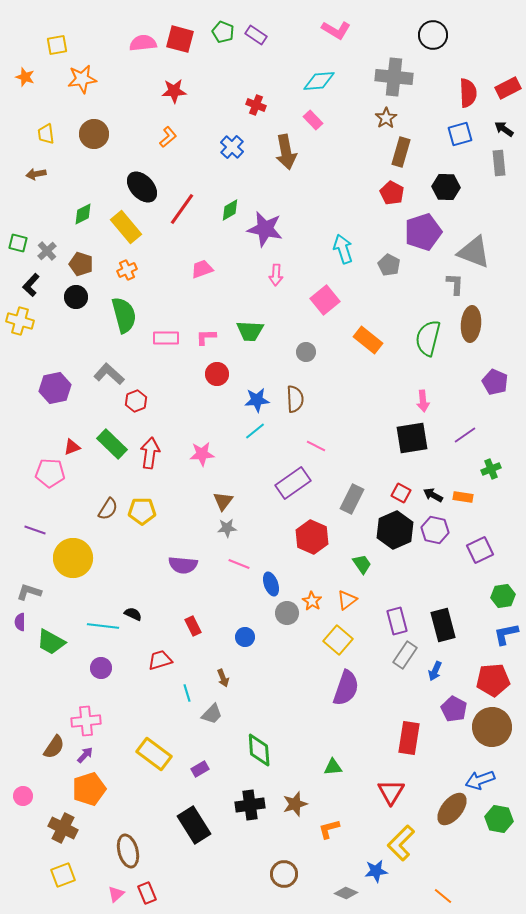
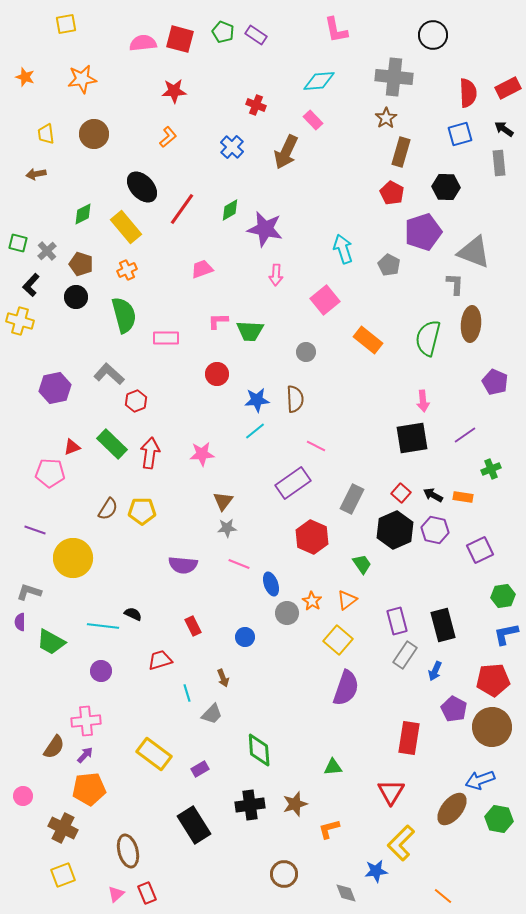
pink L-shape at (336, 30): rotated 48 degrees clockwise
yellow square at (57, 45): moved 9 px right, 21 px up
brown arrow at (286, 152): rotated 36 degrees clockwise
pink L-shape at (206, 337): moved 12 px right, 16 px up
red square at (401, 493): rotated 12 degrees clockwise
purple circle at (101, 668): moved 3 px down
orange pentagon at (89, 789): rotated 12 degrees clockwise
gray diamond at (346, 893): rotated 45 degrees clockwise
